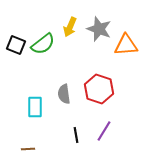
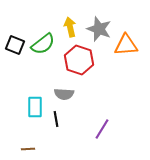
yellow arrow: rotated 144 degrees clockwise
black square: moved 1 px left
red hexagon: moved 20 px left, 29 px up
gray semicircle: rotated 78 degrees counterclockwise
purple line: moved 2 px left, 2 px up
black line: moved 20 px left, 16 px up
